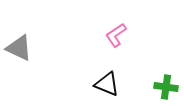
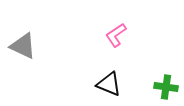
gray triangle: moved 4 px right, 2 px up
black triangle: moved 2 px right
